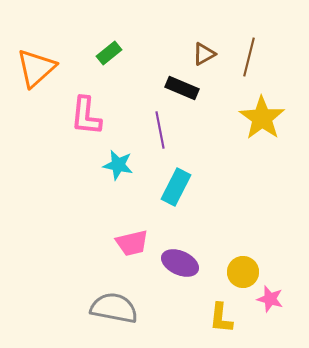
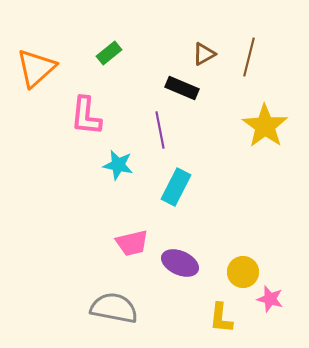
yellow star: moved 3 px right, 8 px down
